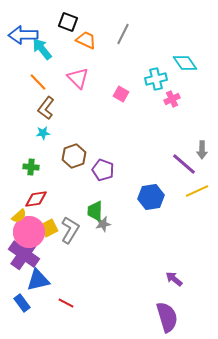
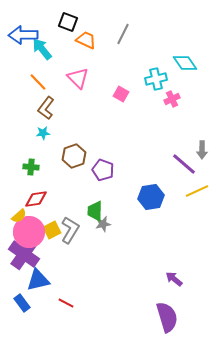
yellow square: moved 3 px right, 2 px down
